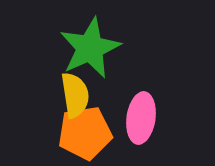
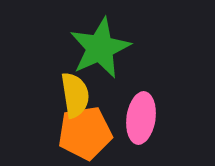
green star: moved 10 px right
